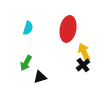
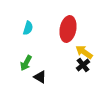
yellow arrow: rotated 30 degrees counterclockwise
black triangle: rotated 48 degrees clockwise
